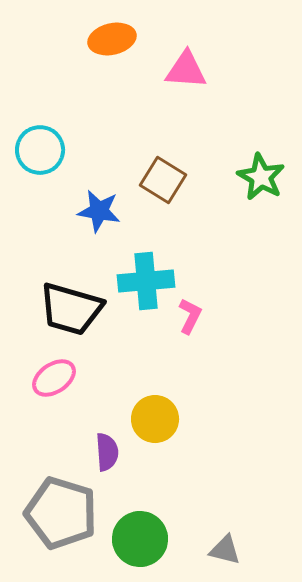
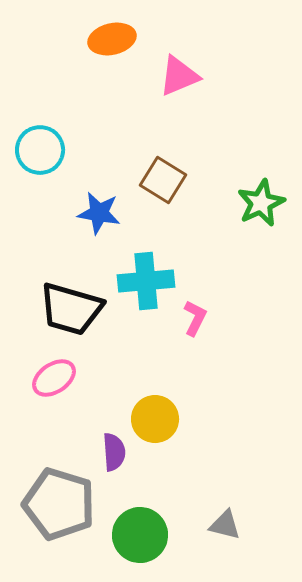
pink triangle: moved 7 px left, 6 px down; rotated 27 degrees counterclockwise
green star: moved 26 px down; rotated 18 degrees clockwise
blue star: moved 2 px down
pink L-shape: moved 5 px right, 2 px down
purple semicircle: moved 7 px right
gray pentagon: moved 2 px left, 9 px up
green circle: moved 4 px up
gray triangle: moved 25 px up
